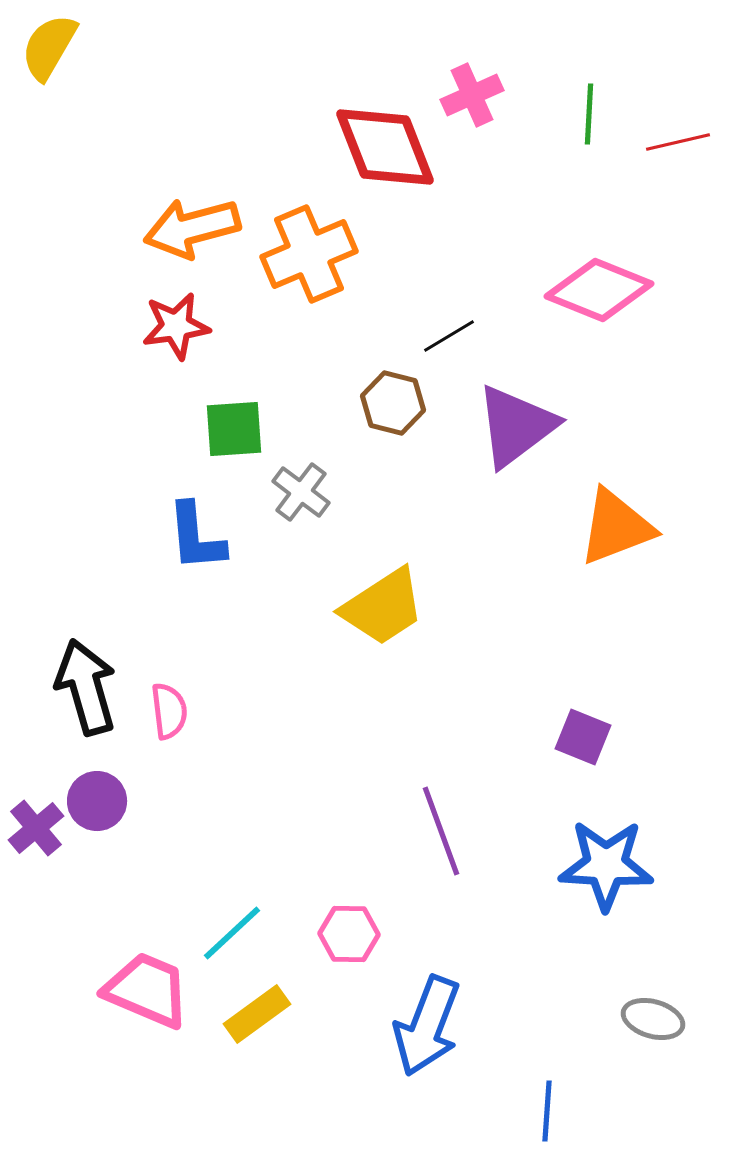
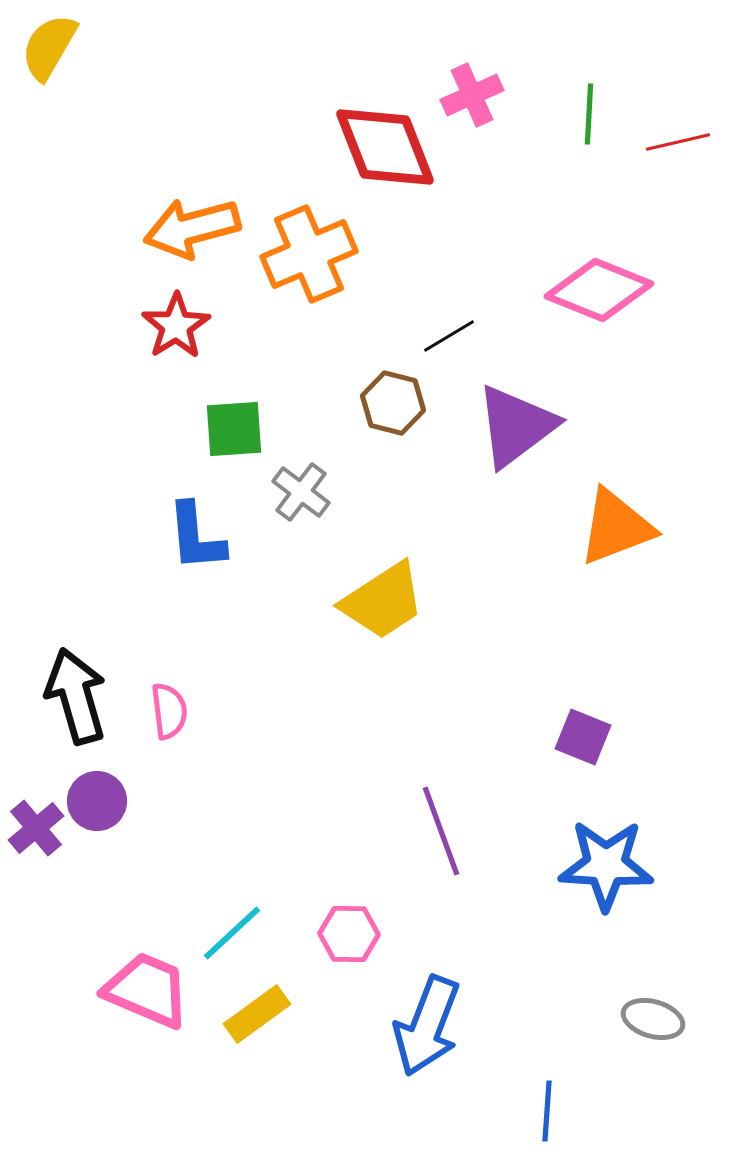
red star: rotated 24 degrees counterclockwise
yellow trapezoid: moved 6 px up
black arrow: moved 10 px left, 9 px down
